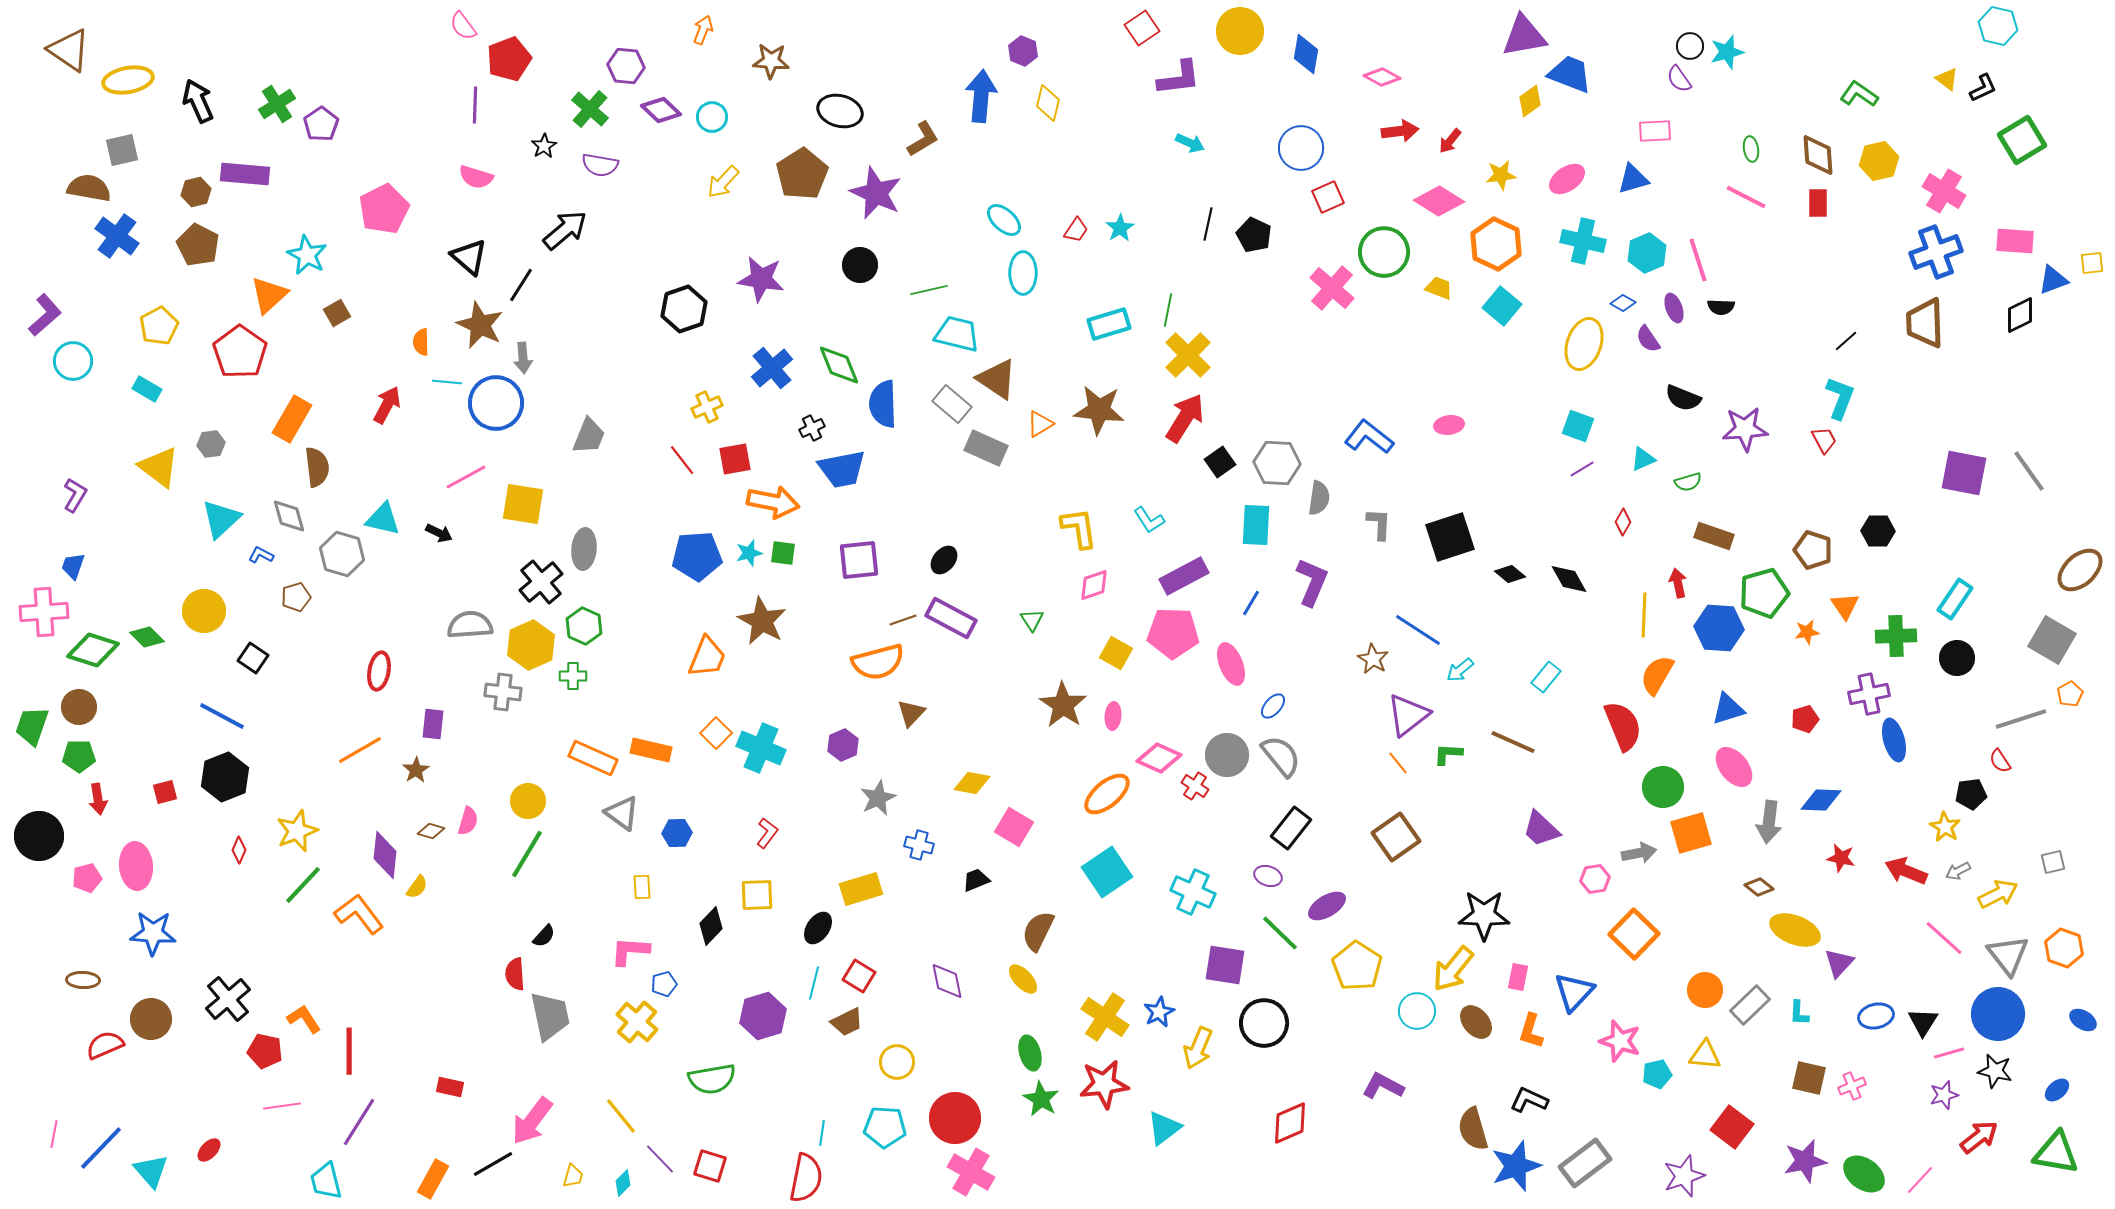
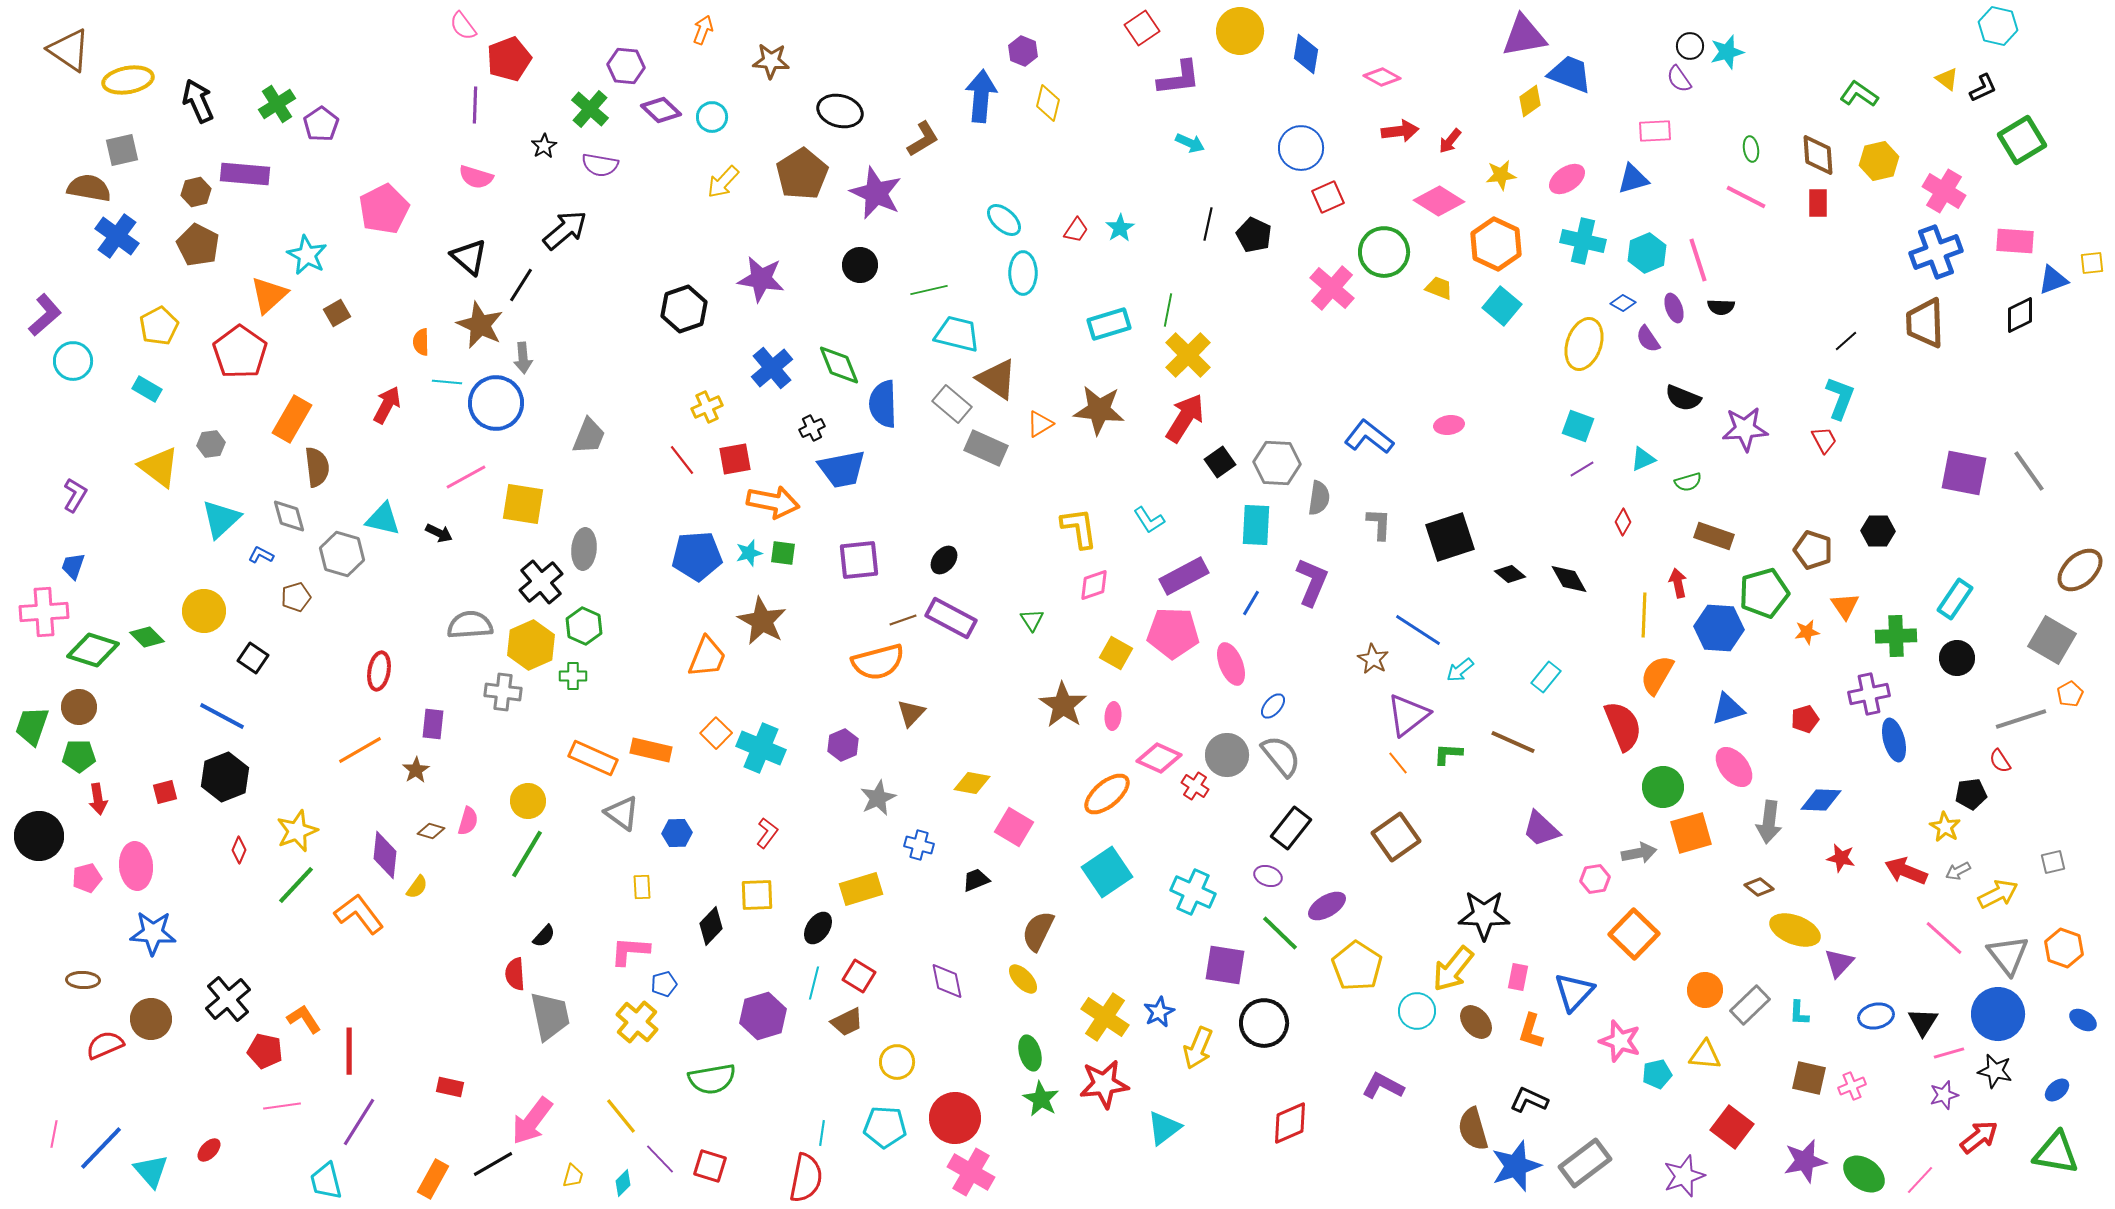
green line at (303, 885): moved 7 px left
